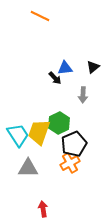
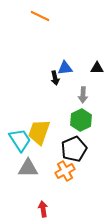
black triangle: moved 4 px right, 1 px down; rotated 40 degrees clockwise
black arrow: rotated 32 degrees clockwise
green hexagon: moved 22 px right, 3 px up
cyan trapezoid: moved 2 px right, 5 px down
black pentagon: moved 5 px down
orange cross: moved 5 px left, 8 px down
